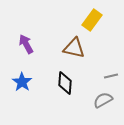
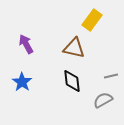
black diamond: moved 7 px right, 2 px up; rotated 10 degrees counterclockwise
